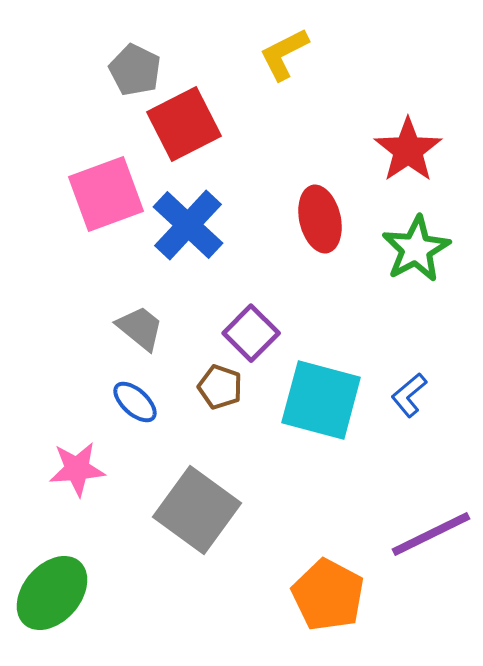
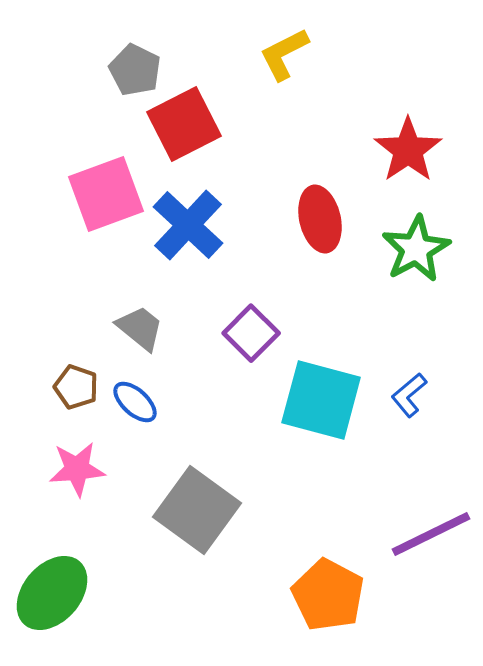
brown pentagon: moved 144 px left
